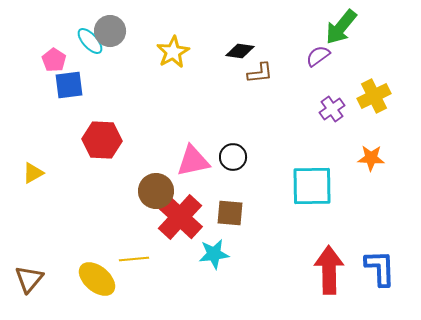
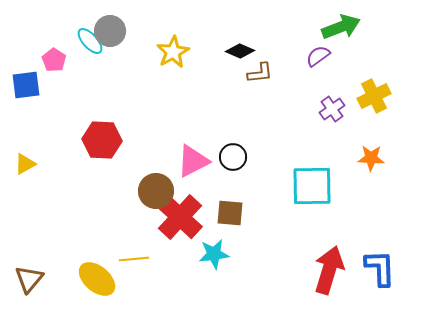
green arrow: rotated 150 degrees counterclockwise
black diamond: rotated 16 degrees clockwise
blue square: moved 43 px left
pink triangle: rotated 15 degrees counterclockwise
yellow triangle: moved 8 px left, 9 px up
red arrow: rotated 18 degrees clockwise
